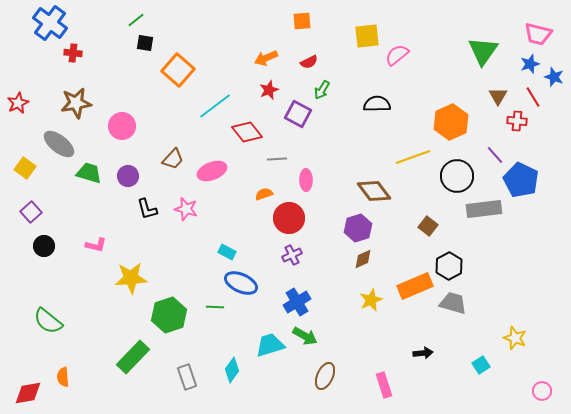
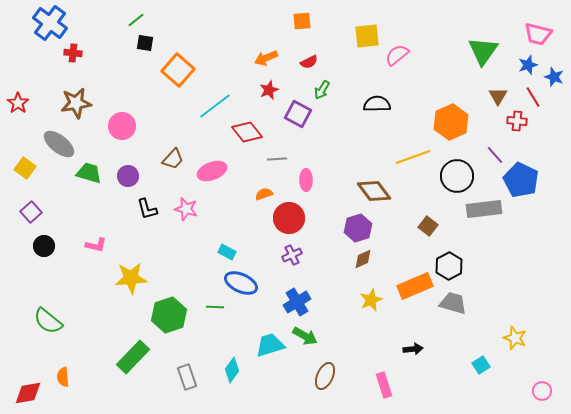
blue star at (530, 64): moved 2 px left, 1 px down
red star at (18, 103): rotated 10 degrees counterclockwise
black arrow at (423, 353): moved 10 px left, 4 px up
